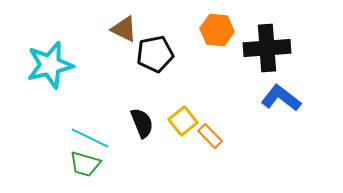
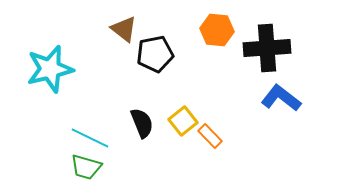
brown triangle: rotated 12 degrees clockwise
cyan star: moved 4 px down
green trapezoid: moved 1 px right, 3 px down
